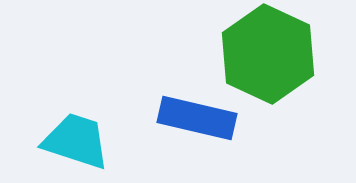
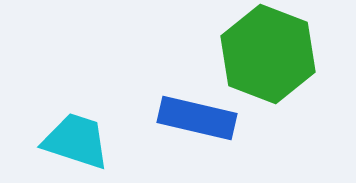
green hexagon: rotated 4 degrees counterclockwise
